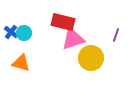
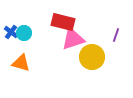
yellow circle: moved 1 px right, 1 px up
